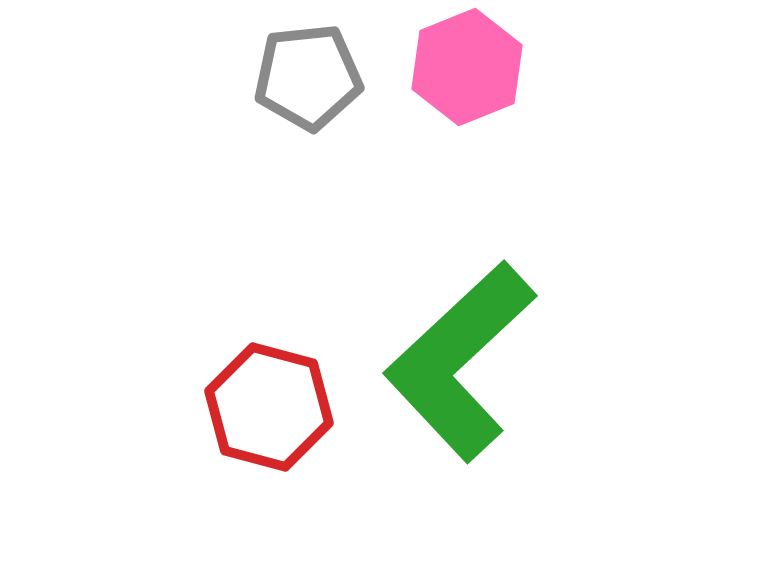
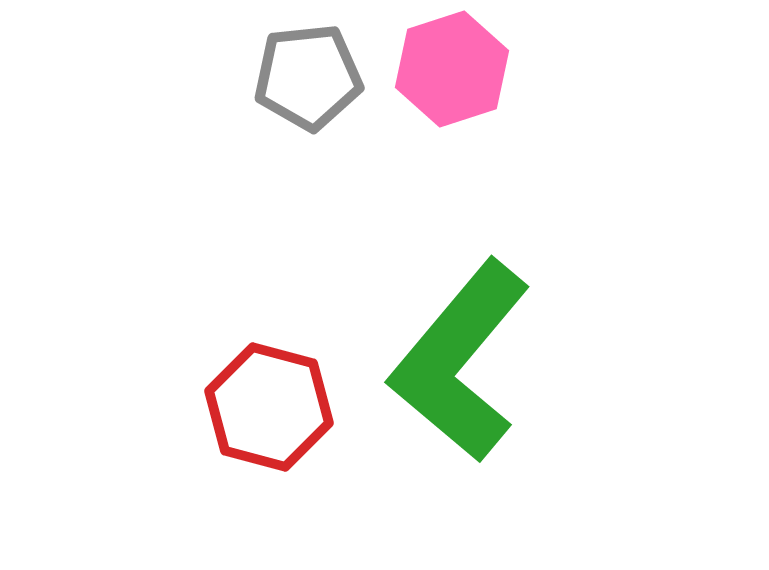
pink hexagon: moved 15 px left, 2 px down; rotated 4 degrees clockwise
green L-shape: rotated 7 degrees counterclockwise
